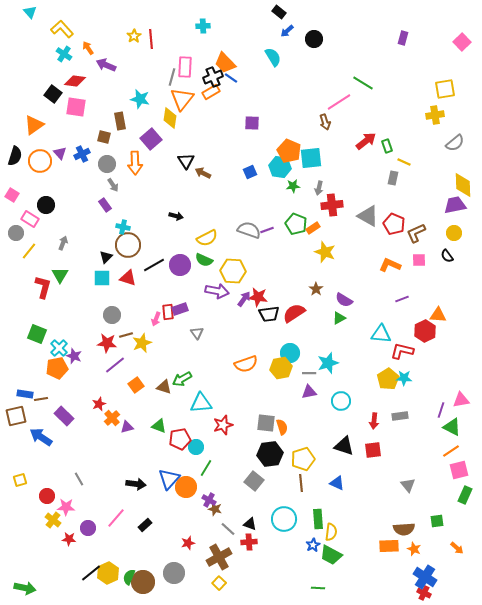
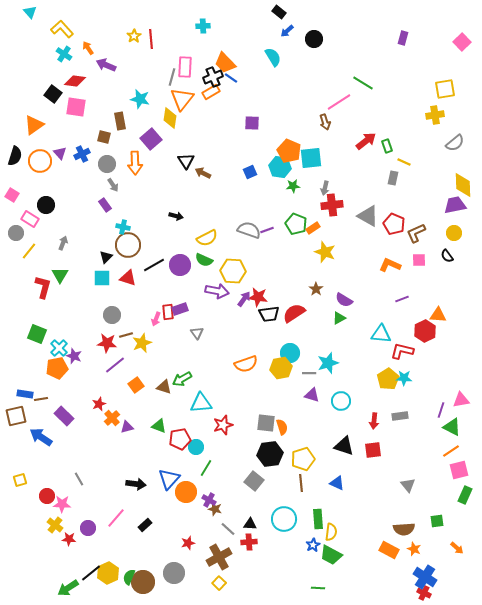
gray arrow at (319, 188): moved 6 px right
purple triangle at (309, 392): moved 3 px right, 3 px down; rotated 28 degrees clockwise
orange circle at (186, 487): moved 5 px down
pink star at (66, 507): moved 4 px left, 3 px up
yellow cross at (53, 520): moved 2 px right, 5 px down
black triangle at (250, 524): rotated 16 degrees counterclockwise
orange rectangle at (389, 546): moved 4 px down; rotated 30 degrees clockwise
green arrow at (25, 588): moved 43 px right; rotated 135 degrees clockwise
